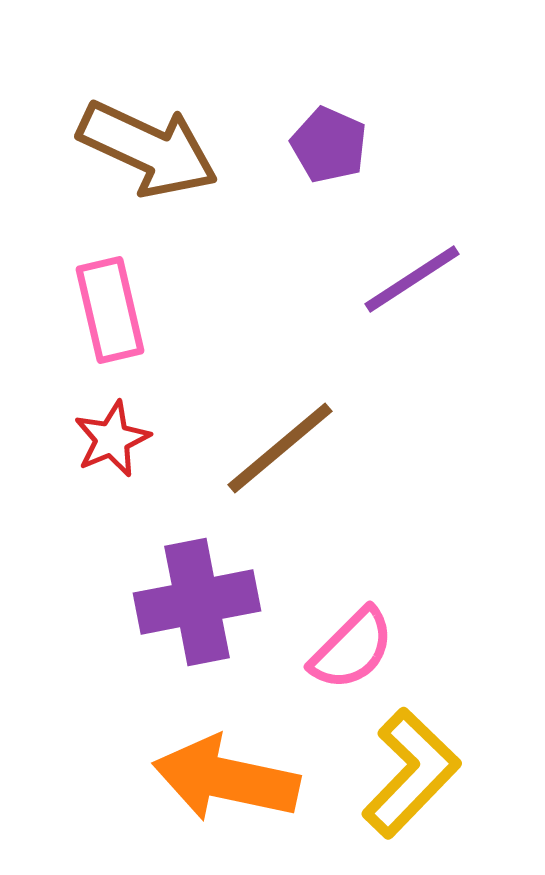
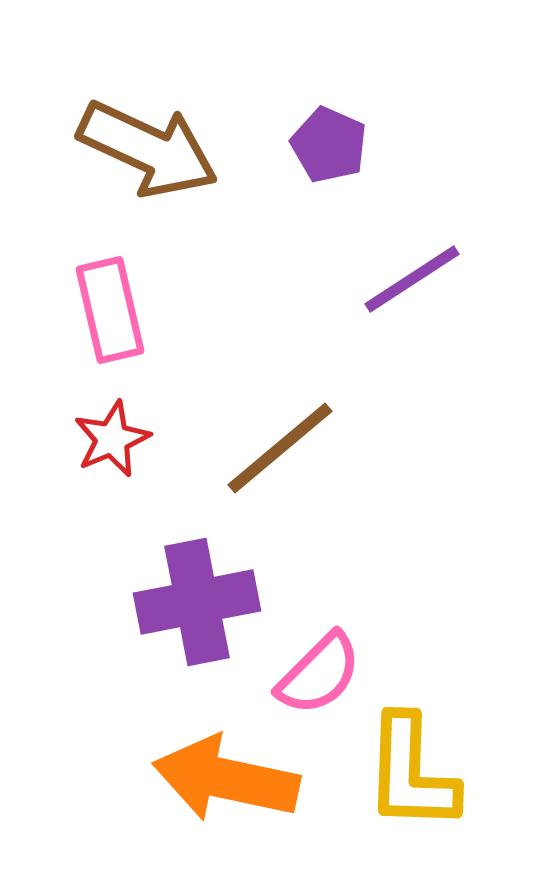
pink semicircle: moved 33 px left, 25 px down
yellow L-shape: rotated 138 degrees clockwise
